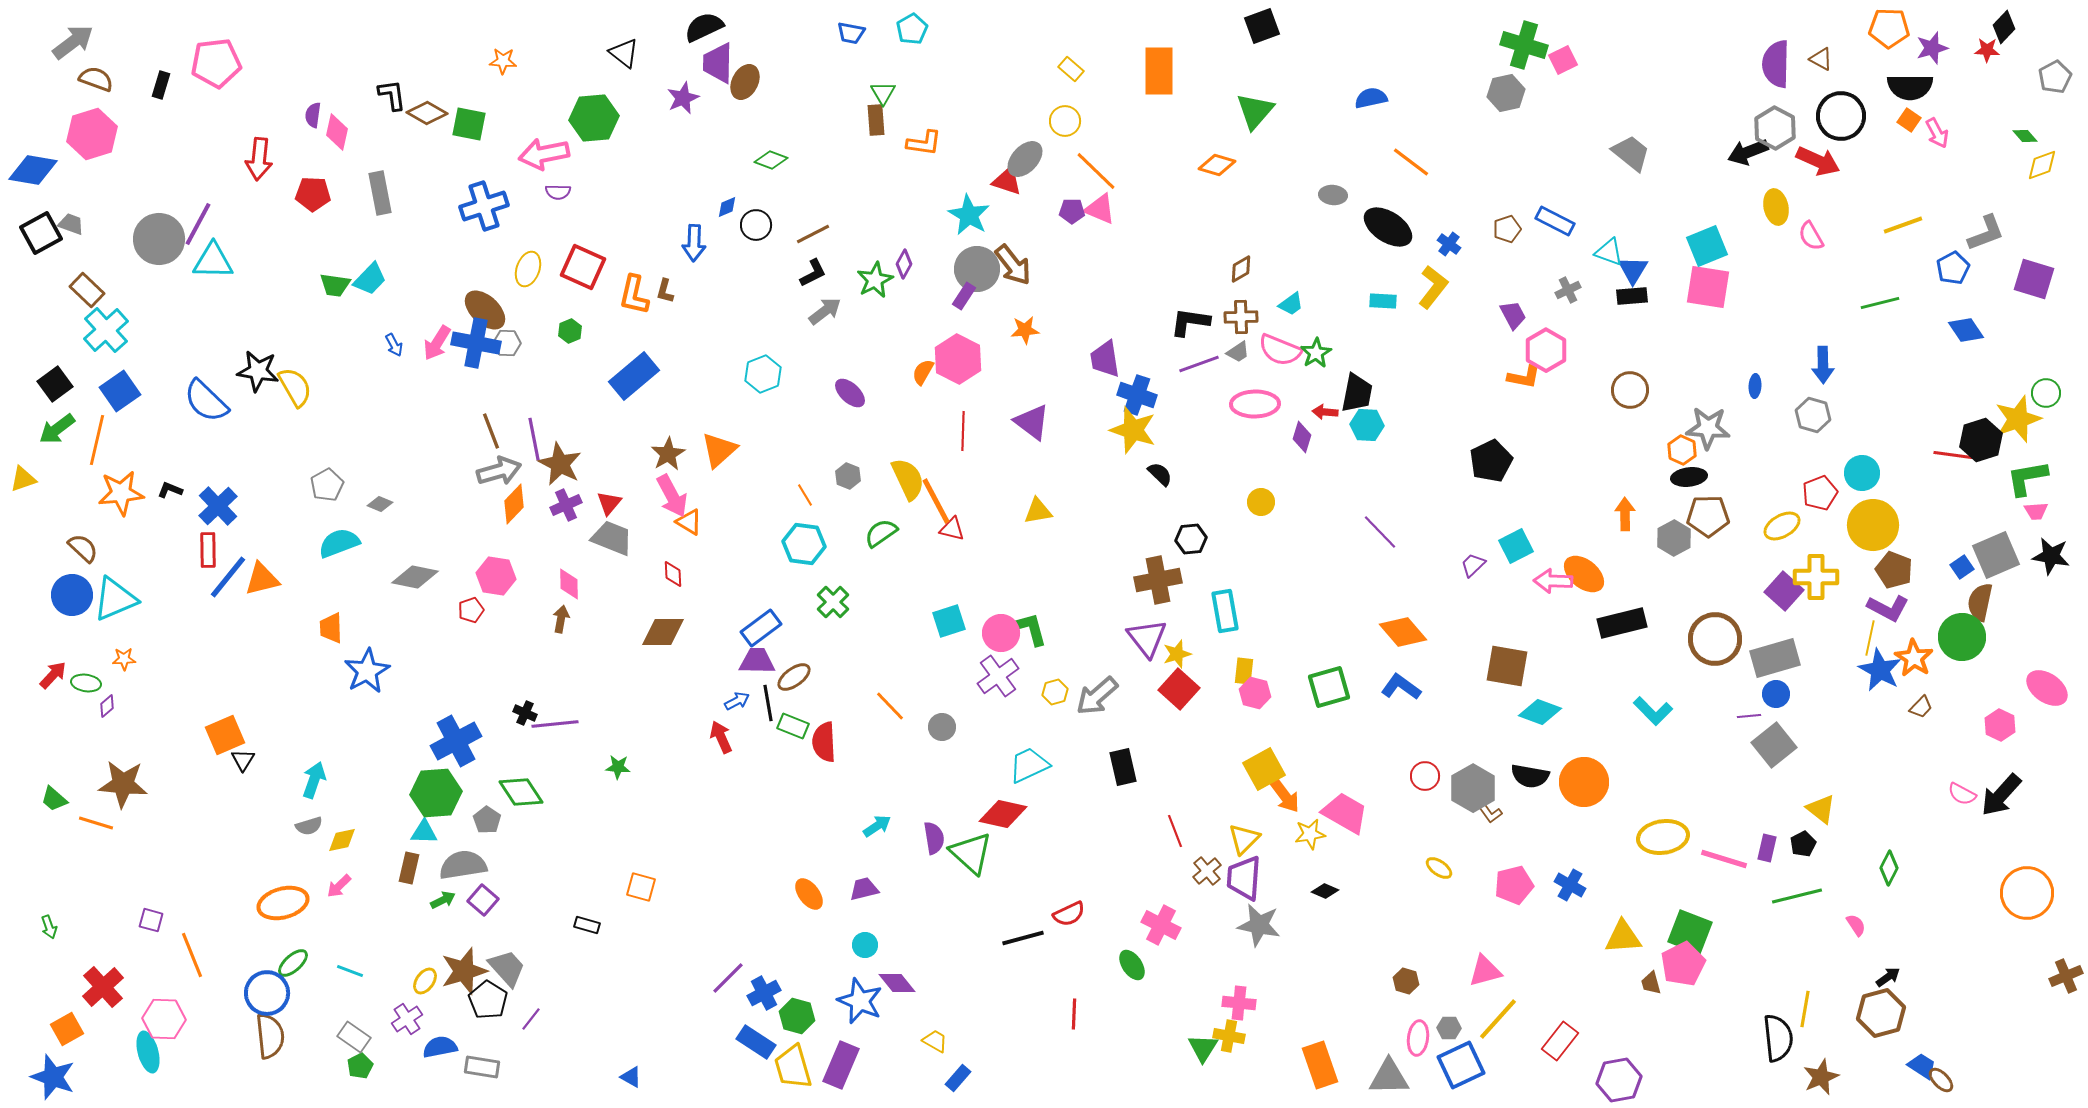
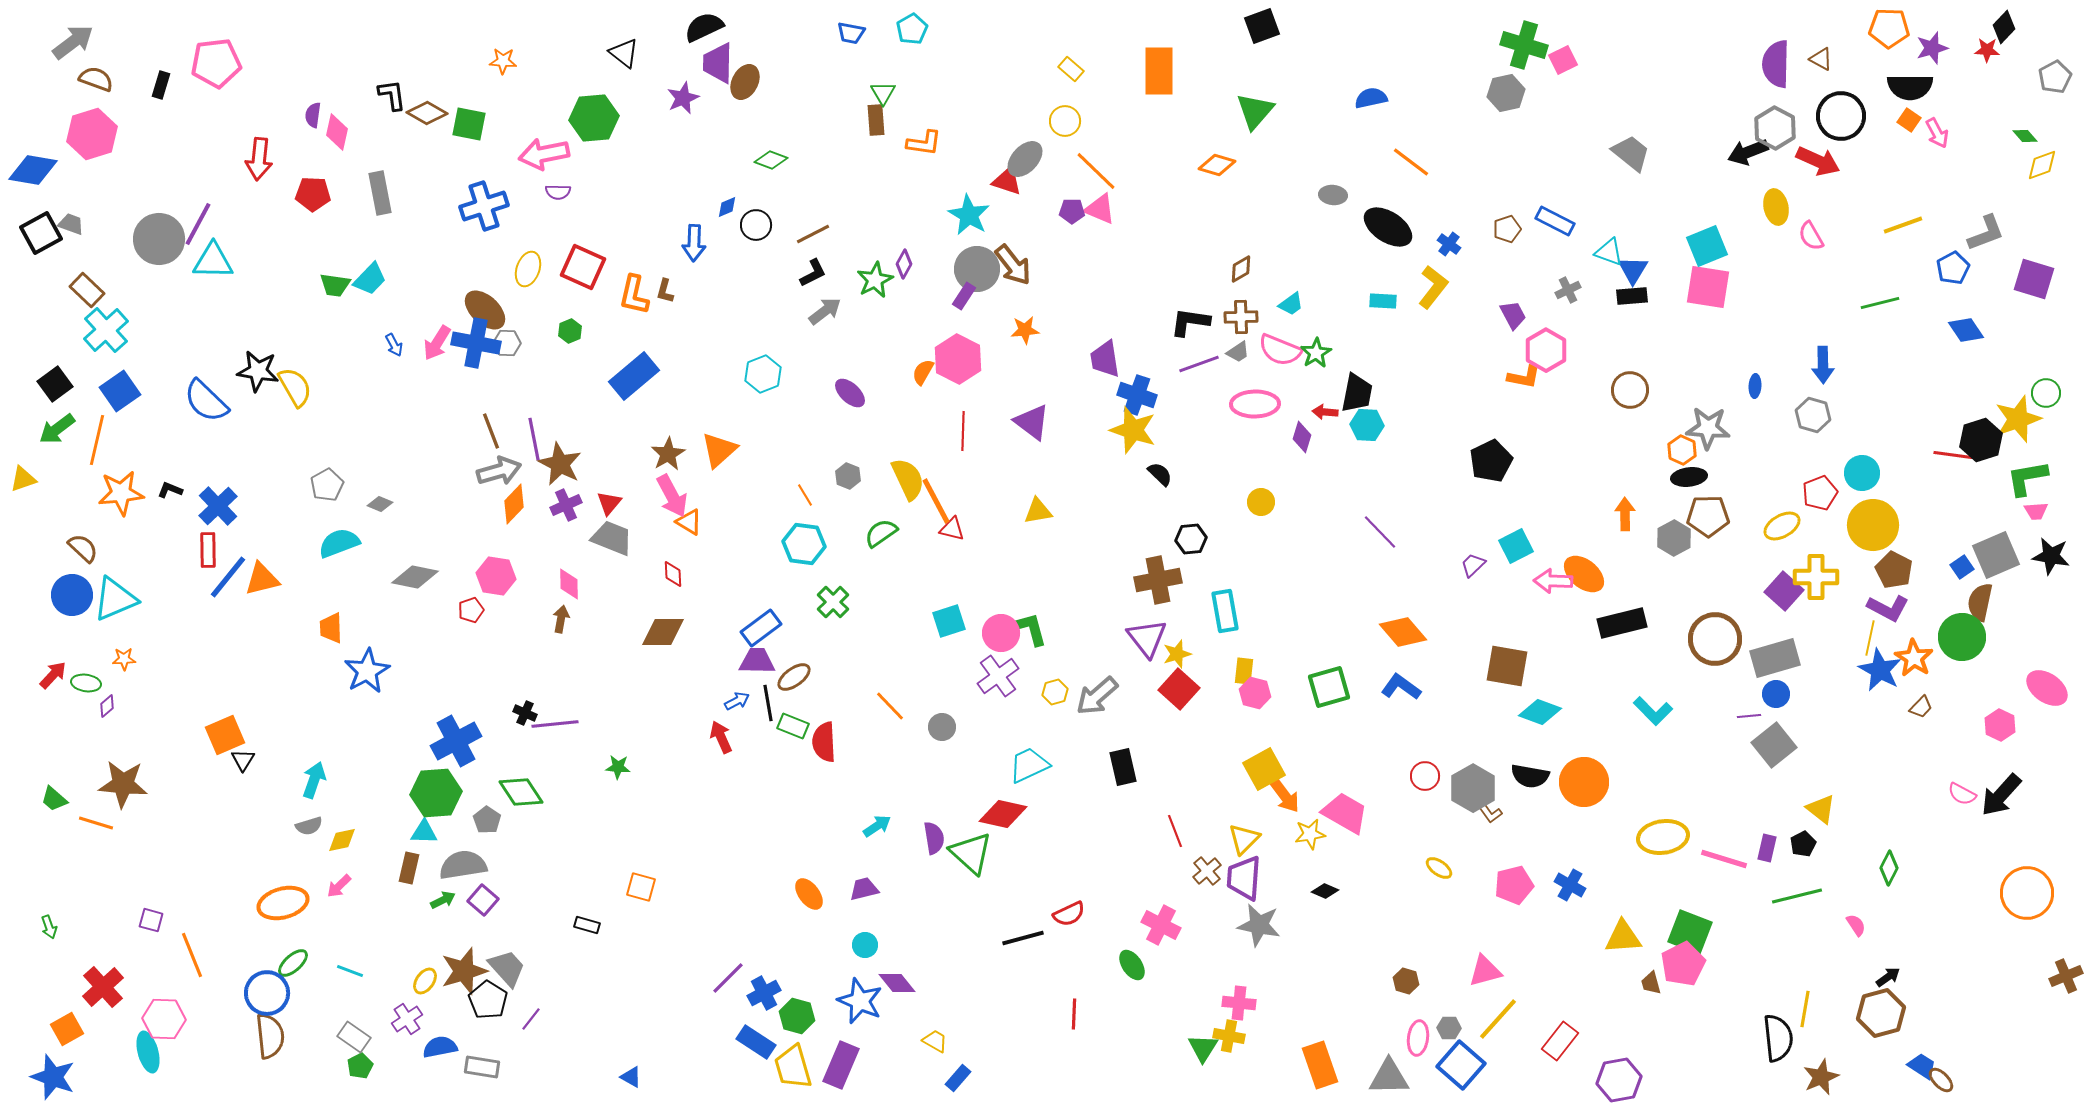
brown pentagon at (1894, 570): rotated 6 degrees clockwise
blue square at (1461, 1065): rotated 24 degrees counterclockwise
